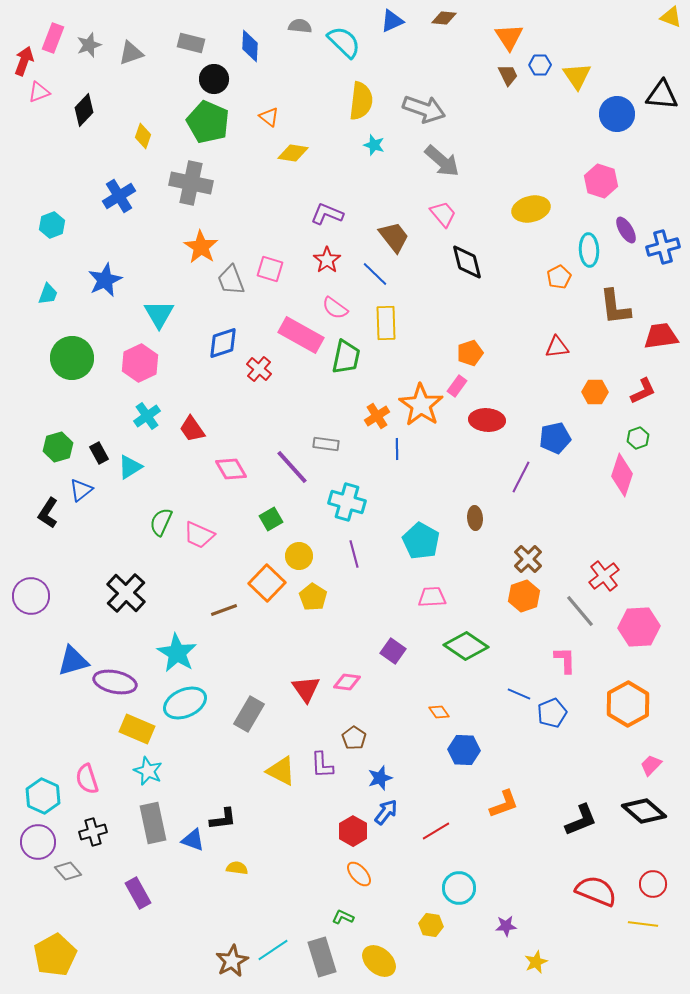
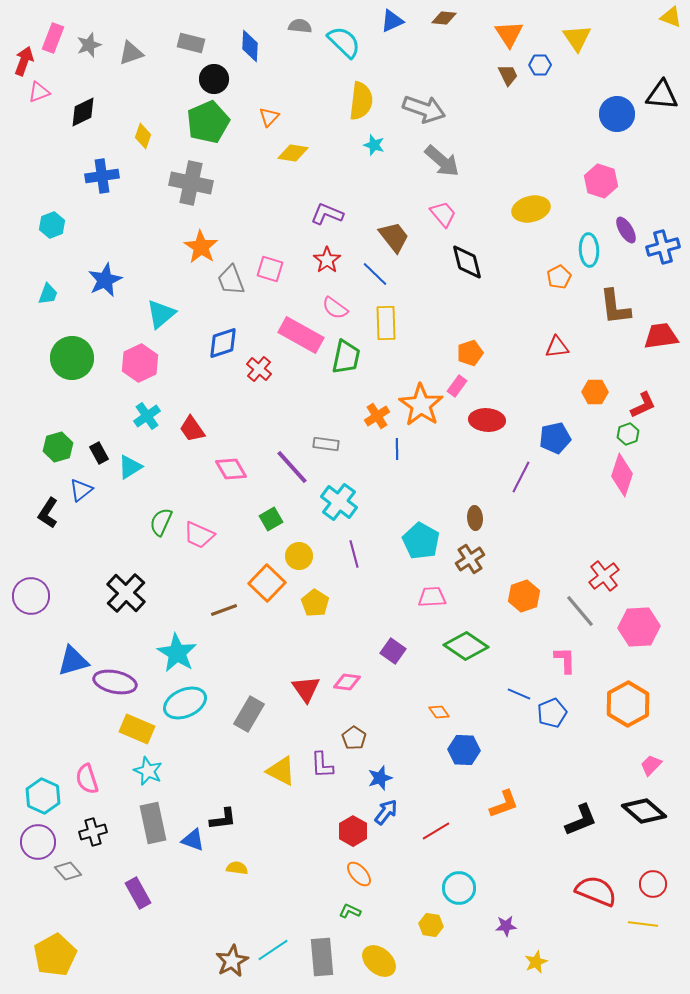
orange triangle at (509, 37): moved 3 px up
yellow triangle at (577, 76): moved 38 px up
black diamond at (84, 110): moved 1 px left, 2 px down; rotated 20 degrees clockwise
orange triangle at (269, 117): rotated 35 degrees clockwise
green pentagon at (208, 122): rotated 24 degrees clockwise
blue cross at (119, 196): moved 17 px left, 20 px up; rotated 24 degrees clockwise
cyan triangle at (159, 314): moved 2 px right; rotated 20 degrees clockwise
red L-shape at (643, 391): moved 14 px down
green hexagon at (638, 438): moved 10 px left, 4 px up
cyan cross at (347, 502): moved 8 px left; rotated 21 degrees clockwise
brown cross at (528, 559): moved 58 px left; rotated 12 degrees clockwise
yellow pentagon at (313, 597): moved 2 px right, 6 px down
green L-shape at (343, 917): moved 7 px right, 6 px up
gray rectangle at (322, 957): rotated 12 degrees clockwise
